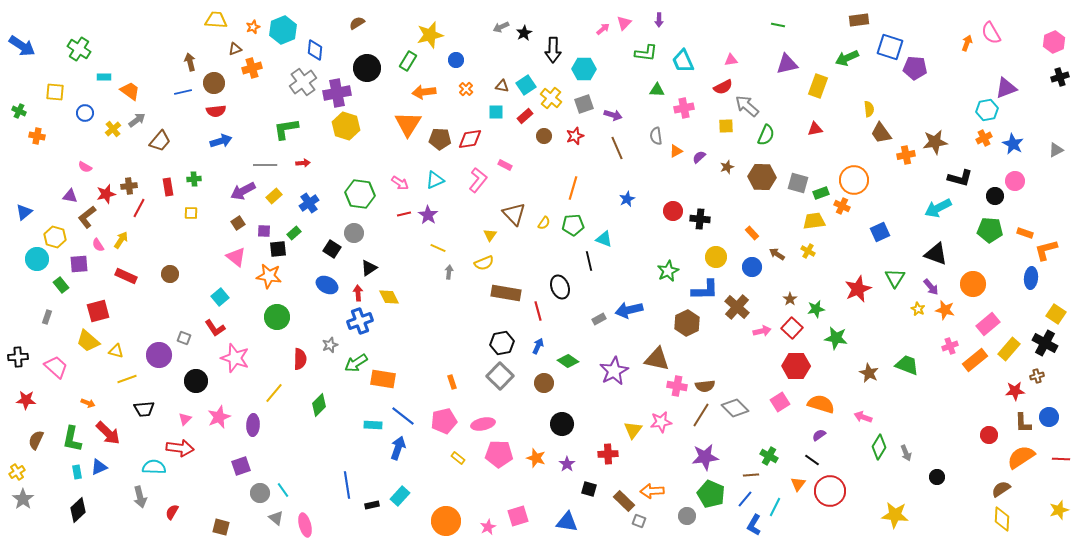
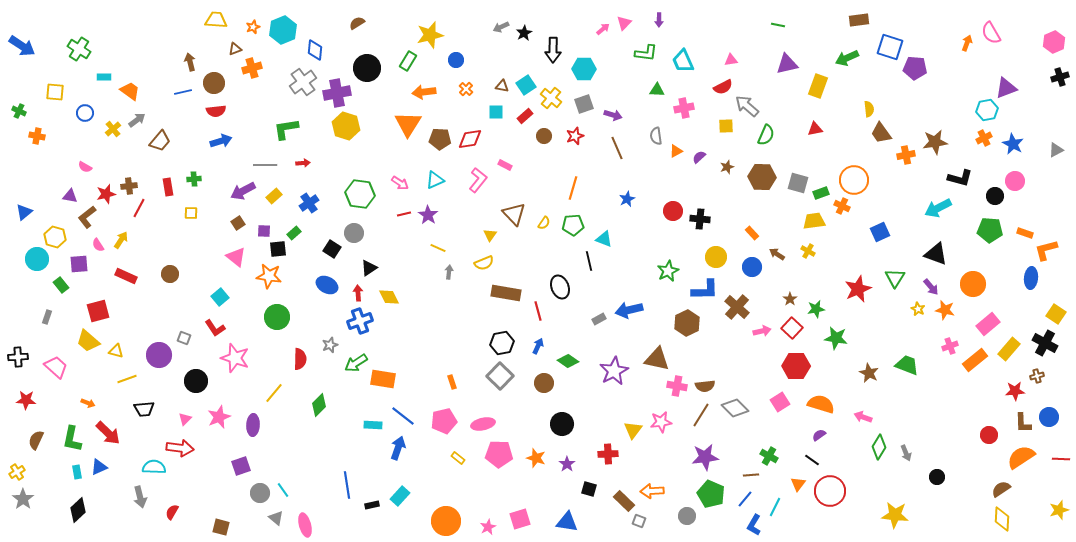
pink square at (518, 516): moved 2 px right, 3 px down
